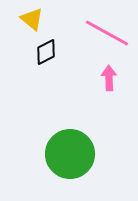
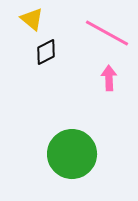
green circle: moved 2 px right
